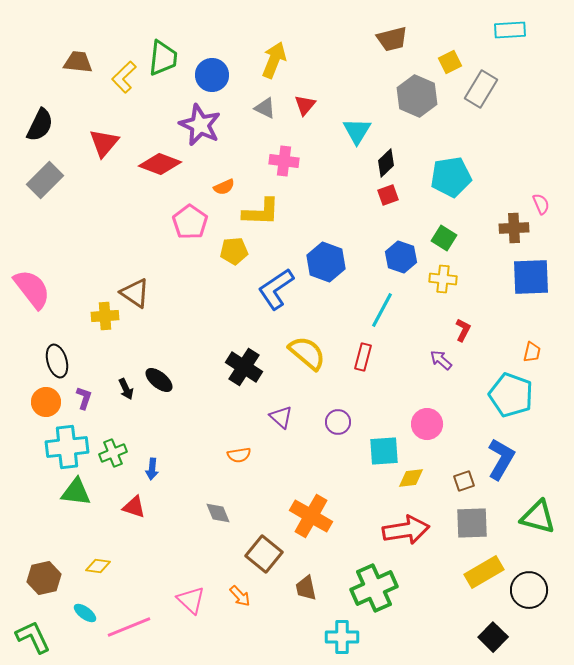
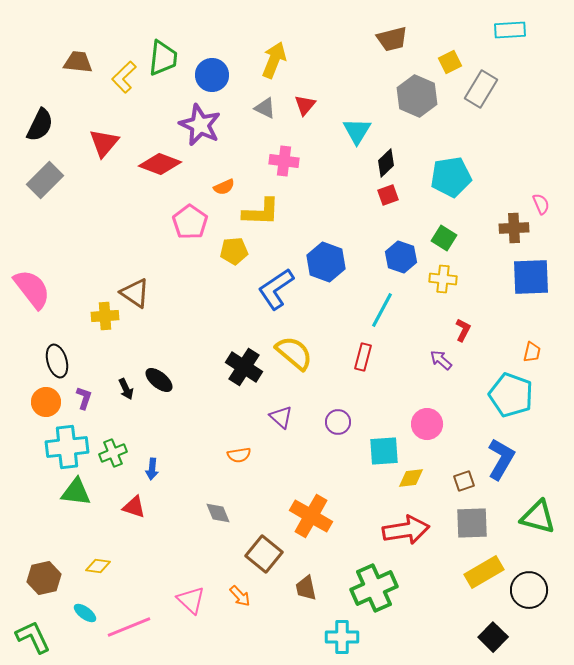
yellow semicircle at (307, 353): moved 13 px left
